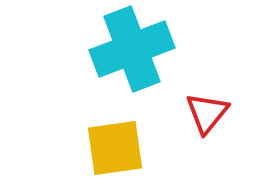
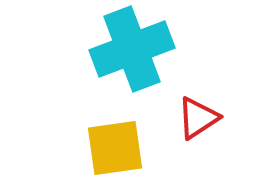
red triangle: moved 9 px left, 5 px down; rotated 18 degrees clockwise
